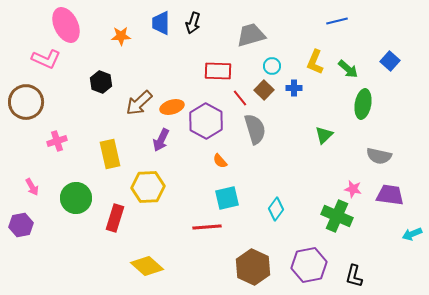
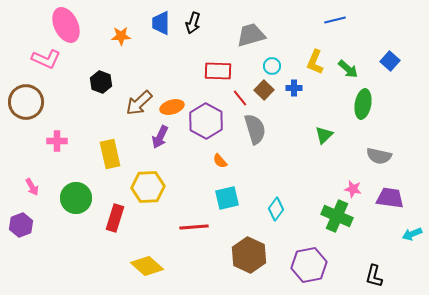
blue line at (337, 21): moved 2 px left, 1 px up
purple arrow at (161, 140): moved 1 px left, 3 px up
pink cross at (57, 141): rotated 18 degrees clockwise
purple trapezoid at (390, 195): moved 3 px down
purple hexagon at (21, 225): rotated 10 degrees counterclockwise
red line at (207, 227): moved 13 px left
brown hexagon at (253, 267): moved 4 px left, 12 px up
black L-shape at (354, 276): moved 20 px right
